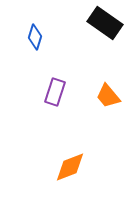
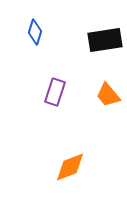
black rectangle: moved 17 px down; rotated 44 degrees counterclockwise
blue diamond: moved 5 px up
orange trapezoid: moved 1 px up
